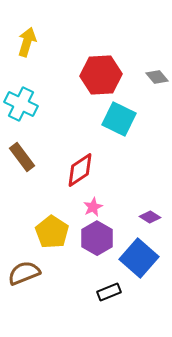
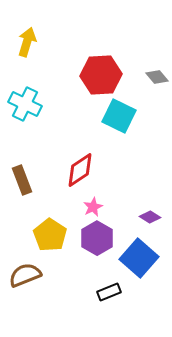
cyan cross: moved 4 px right
cyan square: moved 3 px up
brown rectangle: moved 23 px down; rotated 16 degrees clockwise
yellow pentagon: moved 2 px left, 3 px down
brown semicircle: moved 1 px right, 2 px down
